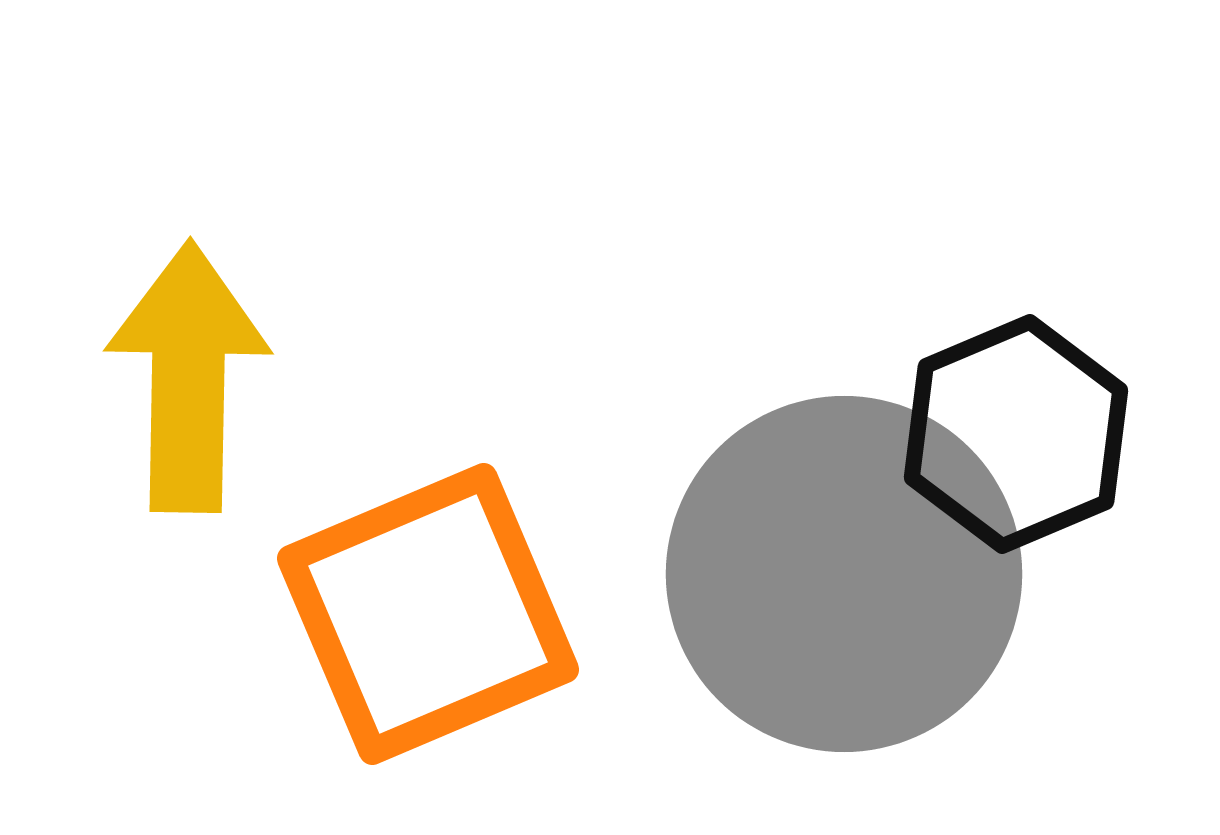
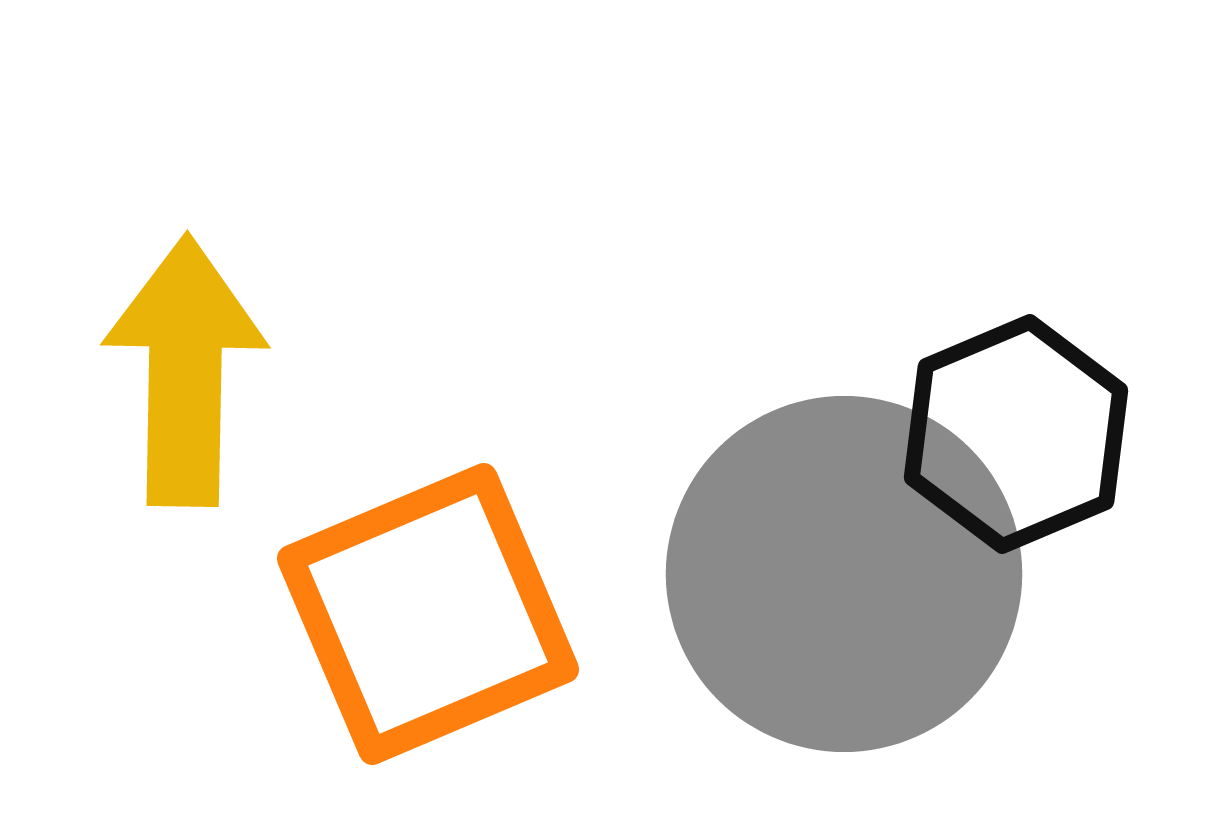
yellow arrow: moved 3 px left, 6 px up
